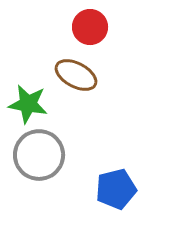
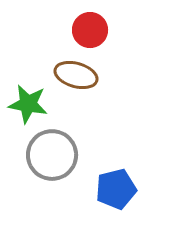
red circle: moved 3 px down
brown ellipse: rotated 12 degrees counterclockwise
gray circle: moved 13 px right
